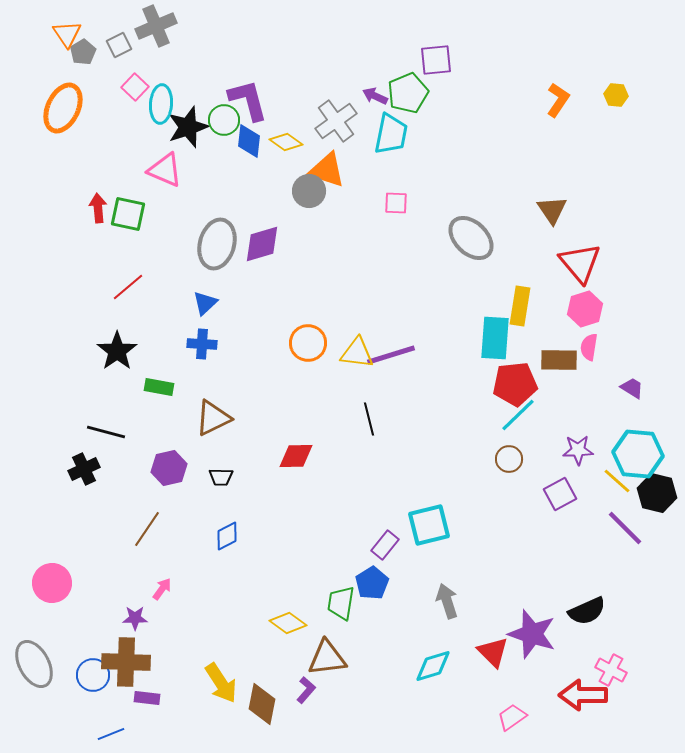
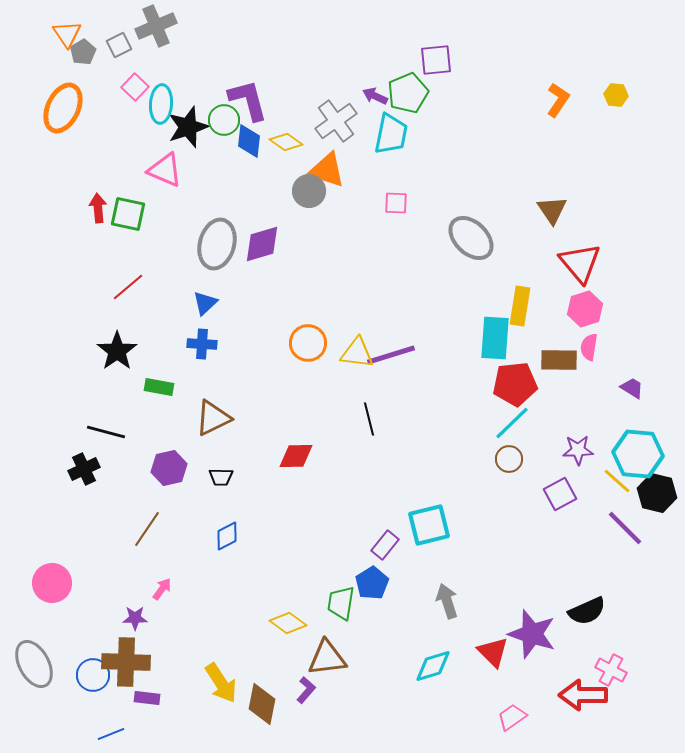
cyan line at (518, 415): moved 6 px left, 8 px down
